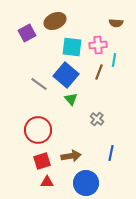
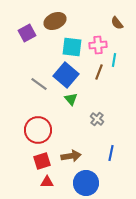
brown semicircle: moved 1 px right; rotated 48 degrees clockwise
